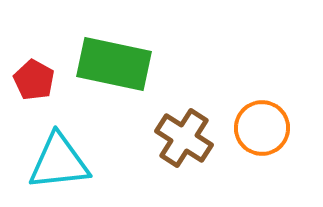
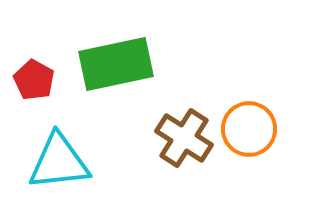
green rectangle: moved 2 px right; rotated 24 degrees counterclockwise
orange circle: moved 13 px left, 1 px down
